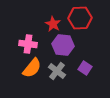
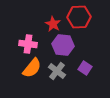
red hexagon: moved 1 px left, 1 px up
